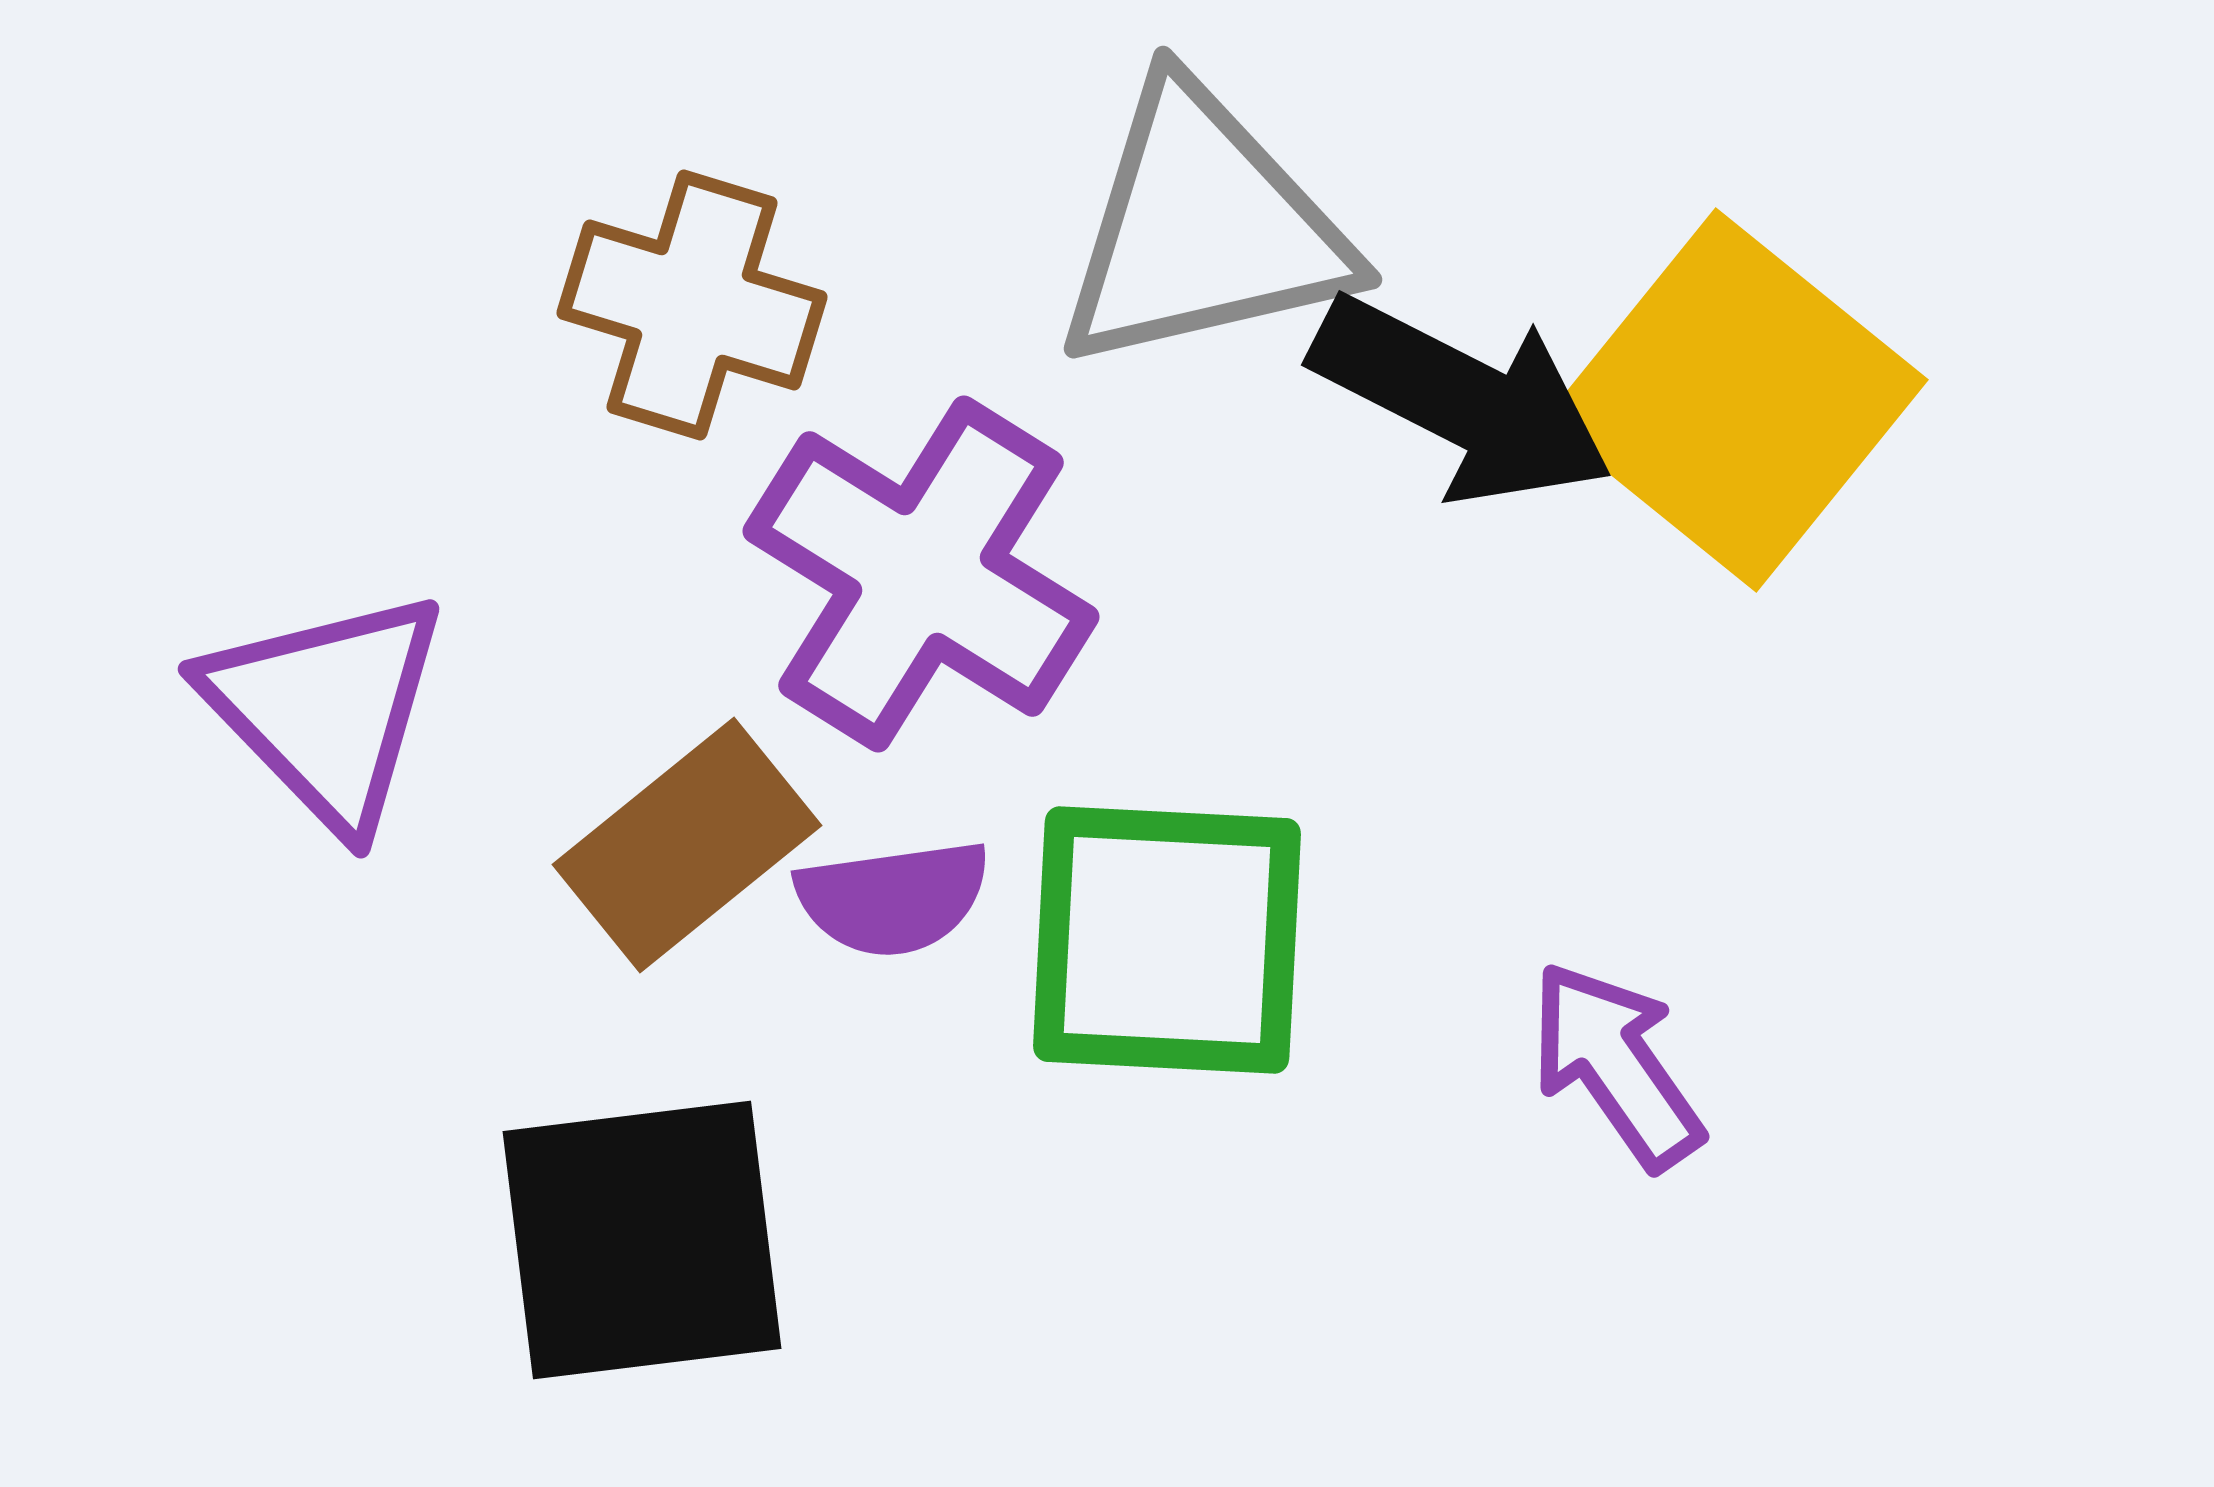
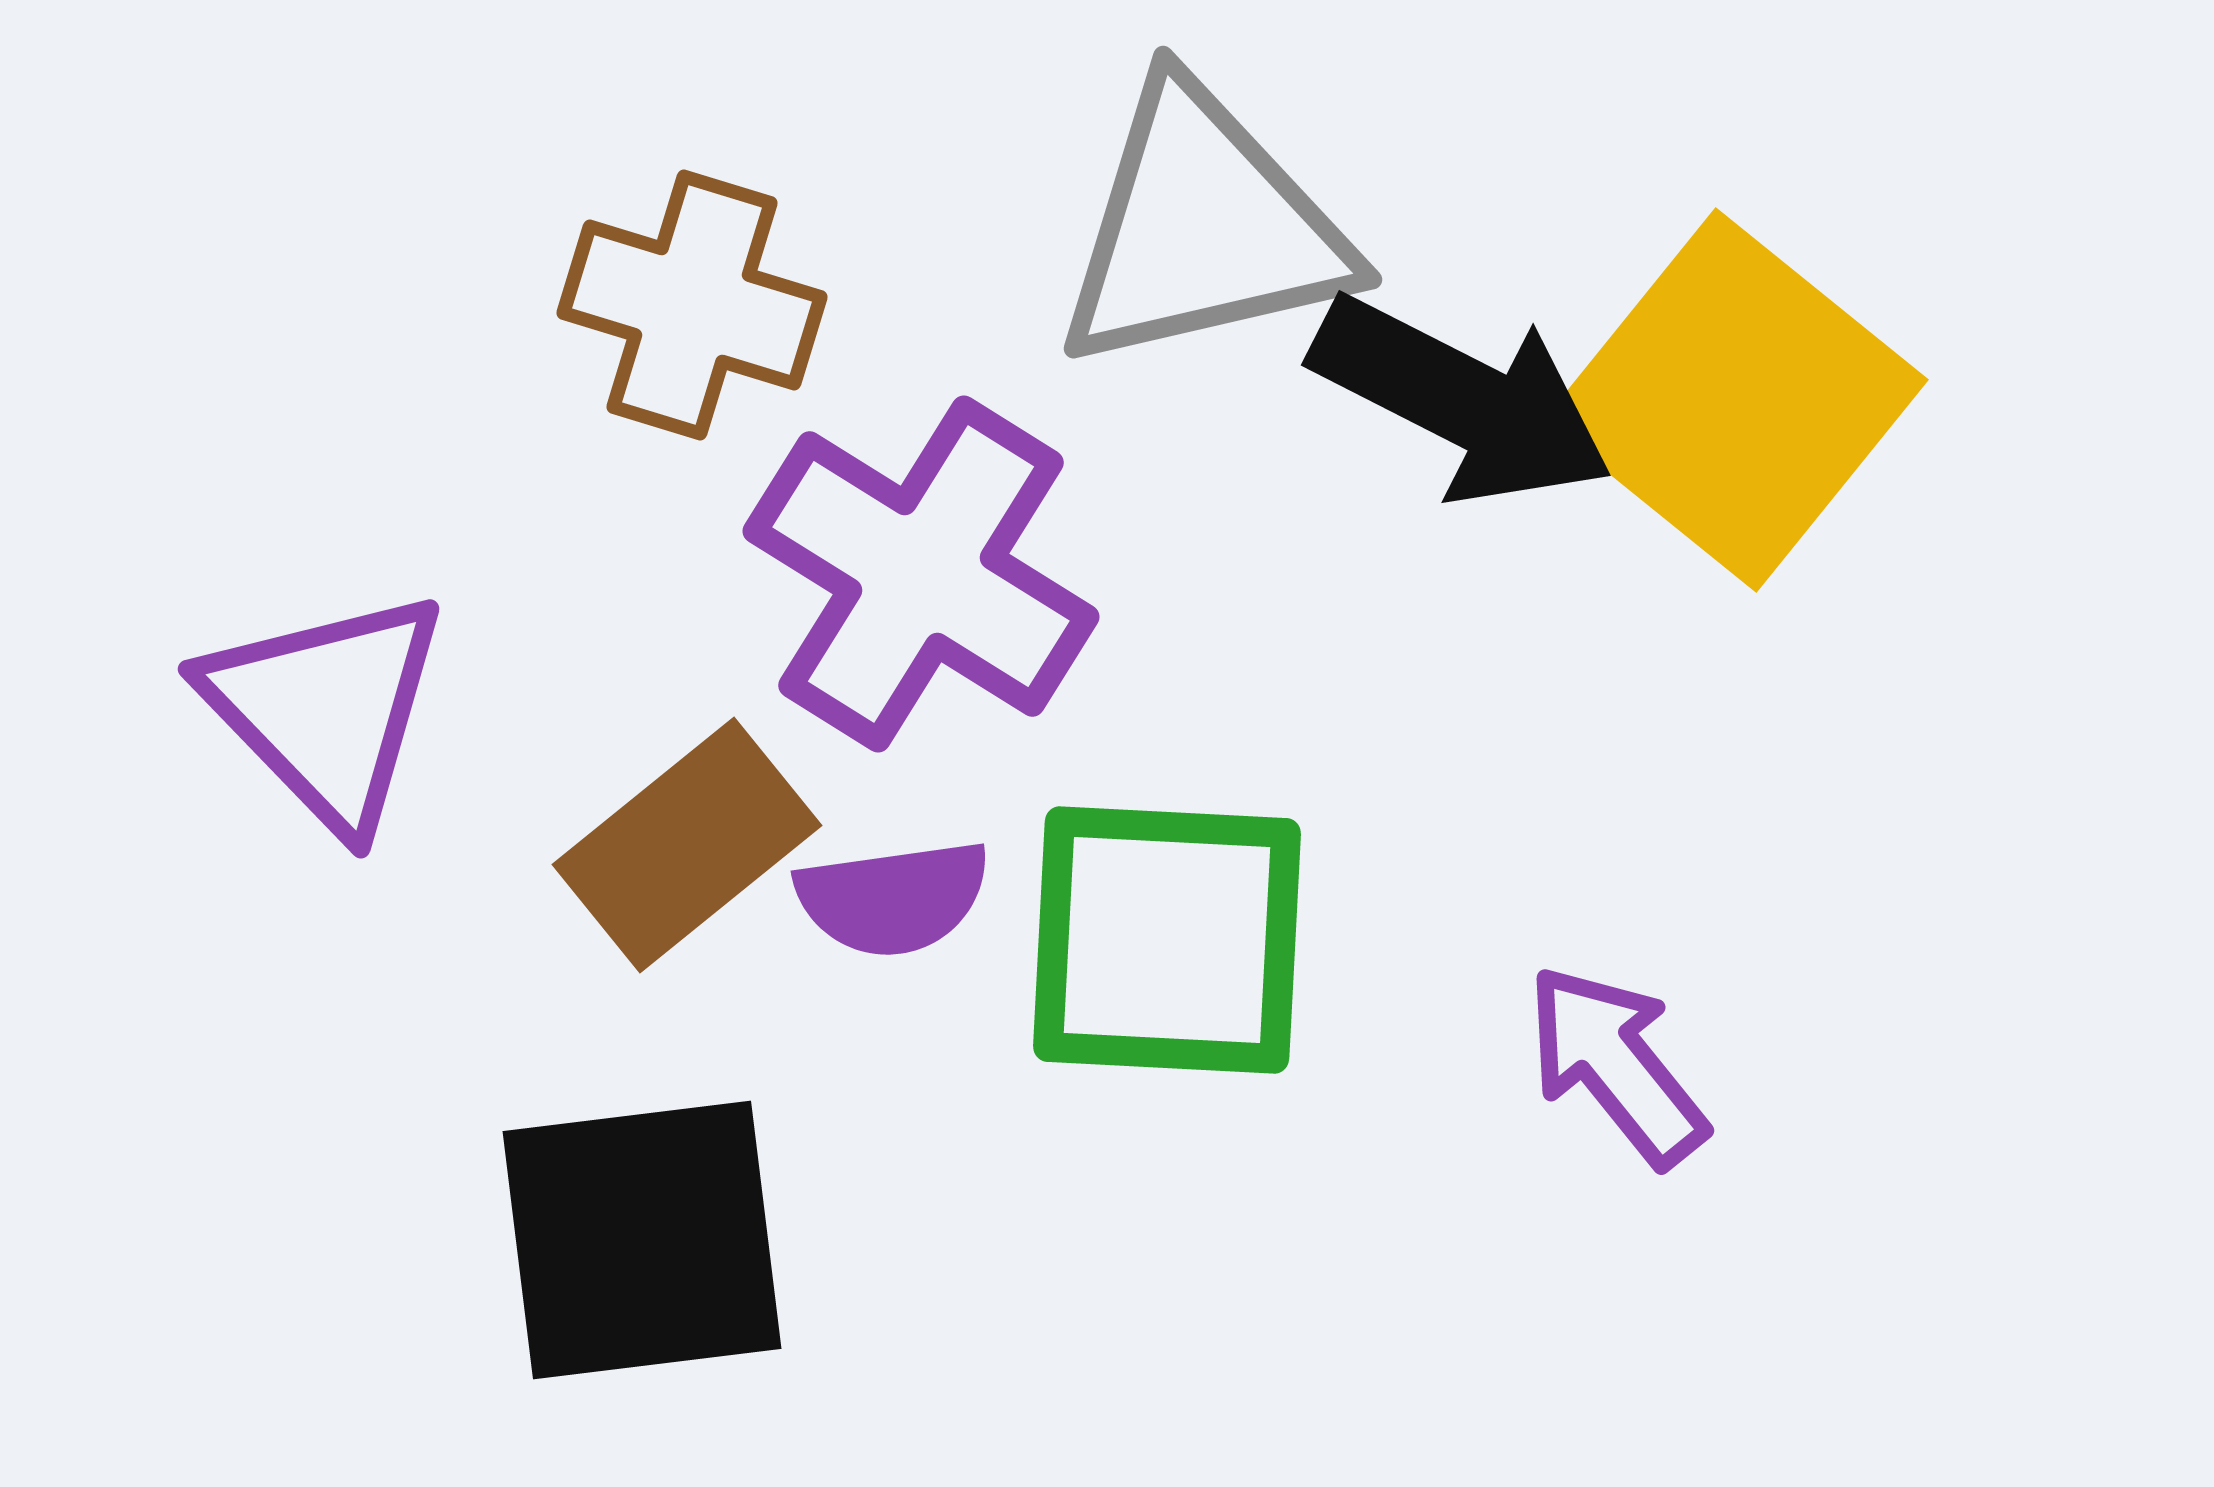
purple arrow: rotated 4 degrees counterclockwise
